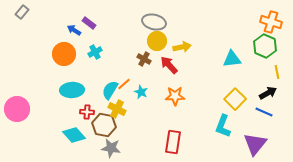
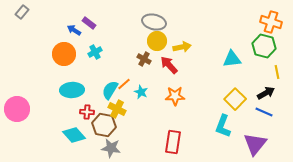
green hexagon: moved 1 px left; rotated 10 degrees counterclockwise
black arrow: moved 2 px left
